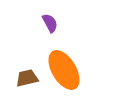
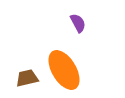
purple semicircle: moved 28 px right
